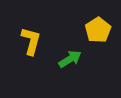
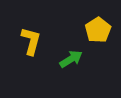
green arrow: moved 1 px right
